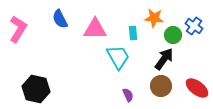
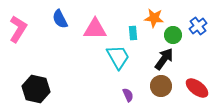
blue cross: moved 4 px right; rotated 18 degrees clockwise
